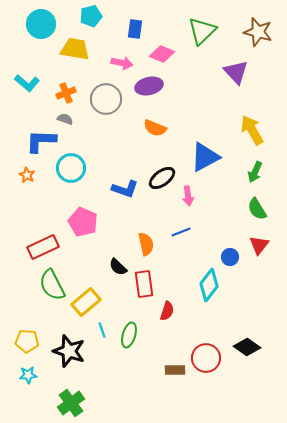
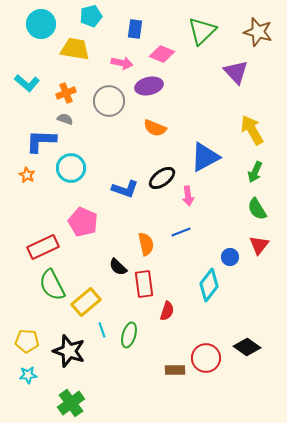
gray circle at (106, 99): moved 3 px right, 2 px down
